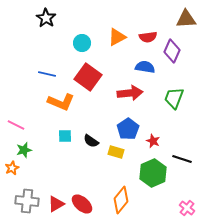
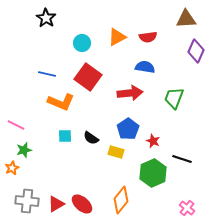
purple diamond: moved 24 px right
black semicircle: moved 3 px up
